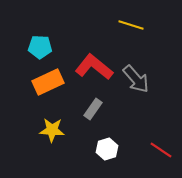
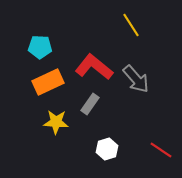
yellow line: rotated 40 degrees clockwise
gray rectangle: moved 3 px left, 5 px up
yellow star: moved 4 px right, 8 px up
